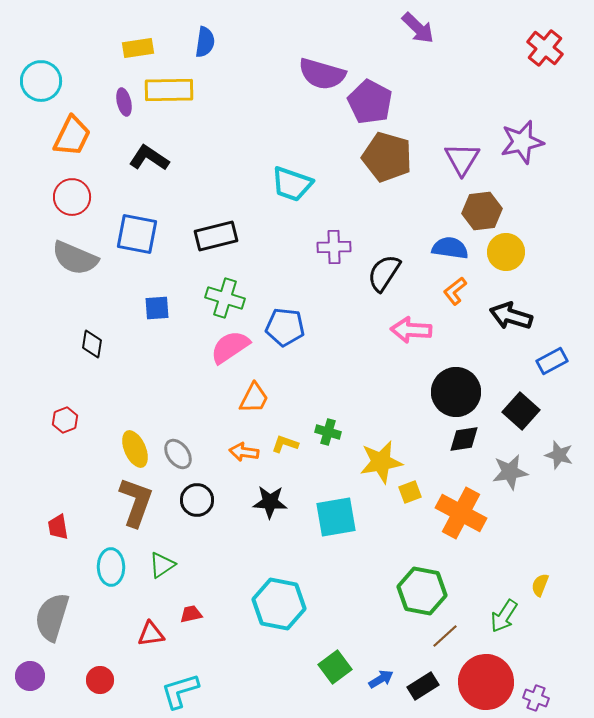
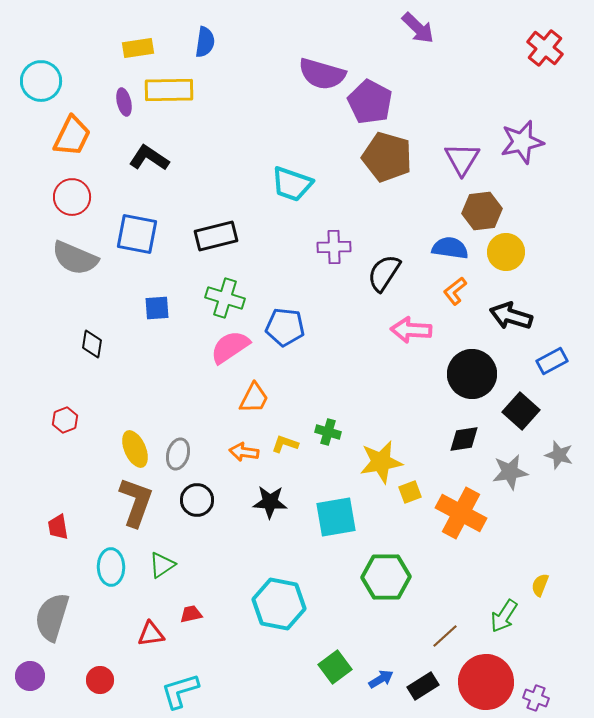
black circle at (456, 392): moved 16 px right, 18 px up
gray ellipse at (178, 454): rotated 52 degrees clockwise
green hexagon at (422, 591): moved 36 px left, 14 px up; rotated 12 degrees counterclockwise
